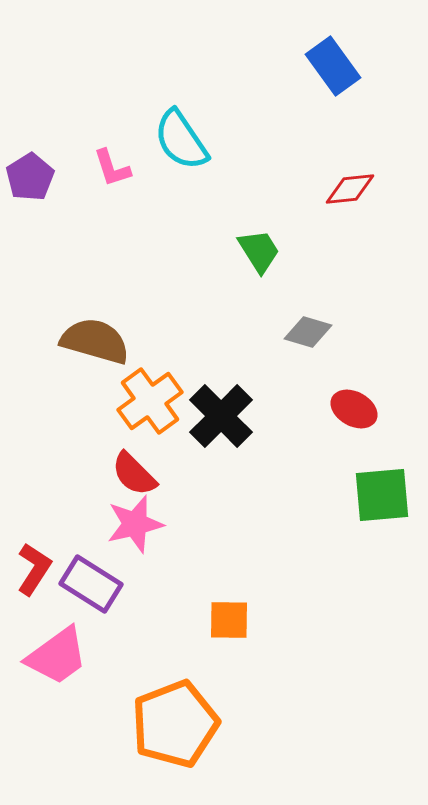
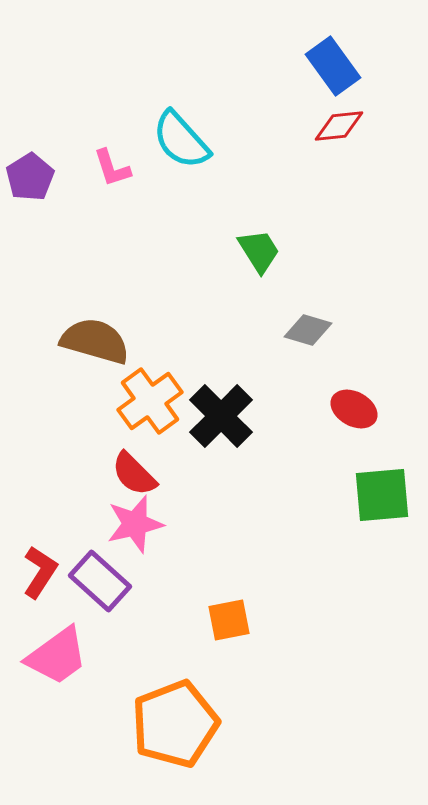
cyan semicircle: rotated 8 degrees counterclockwise
red diamond: moved 11 px left, 63 px up
gray diamond: moved 2 px up
red L-shape: moved 6 px right, 3 px down
purple rectangle: moved 9 px right, 3 px up; rotated 10 degrees clockwise
orange square: rotated 12 degrees counterclockwise
